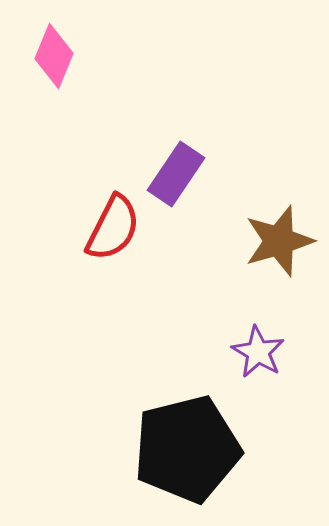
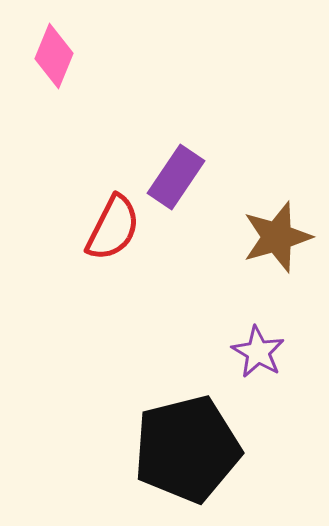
purple rectangle: moved 3 px down
brown star: moved 2 px left, 4 px up
